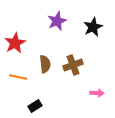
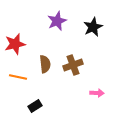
red star: moved 1 px down; rotated 15 degrees clockwise
